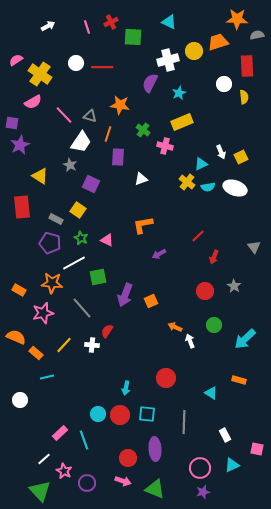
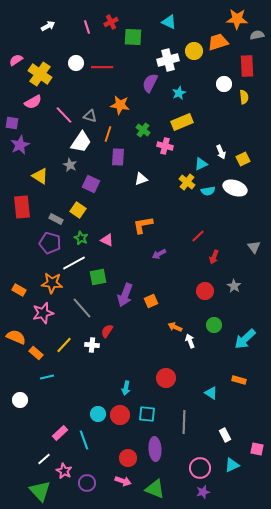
yellow square at (241, 157): moved 2 px right, 2 px down
cyan semicircle at (208, 187): moved 4 px down
